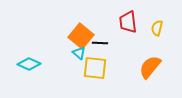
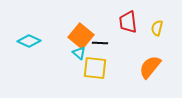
cyan diamond: moved 23 px up
